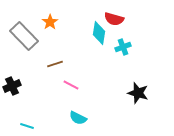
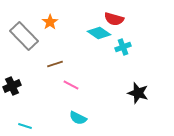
cyan diamond: rotated 65 degrees counterclockwise
cyan line: moved 2 px left
